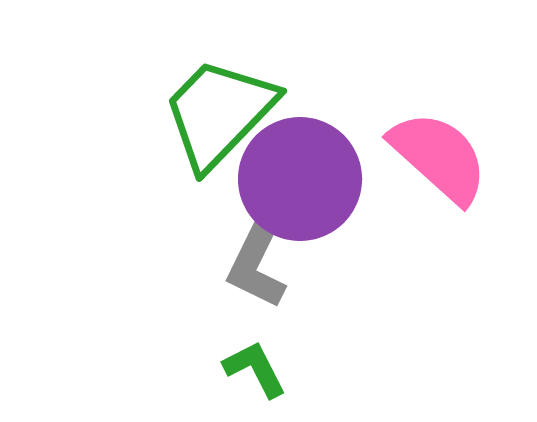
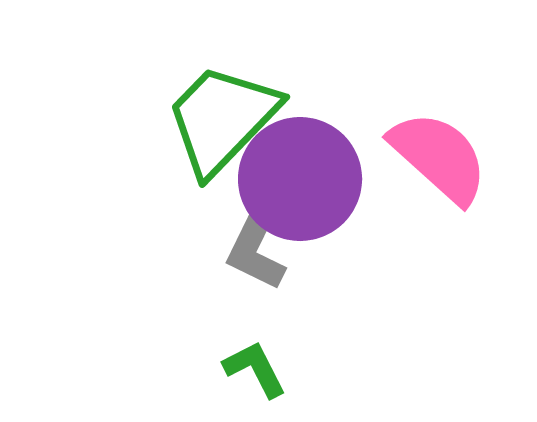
green trapezoid: moved 3 px right, 6 px down
gray L-shape: moved 18 px up
